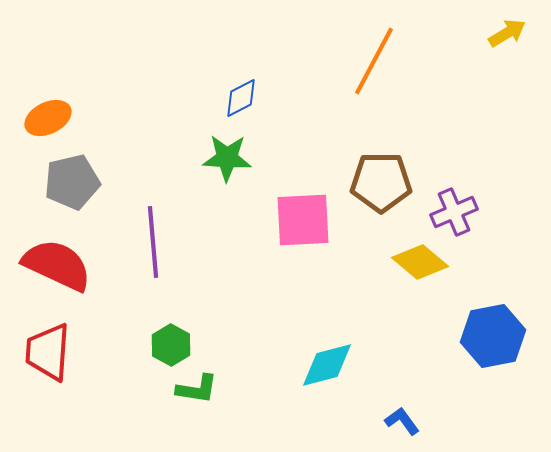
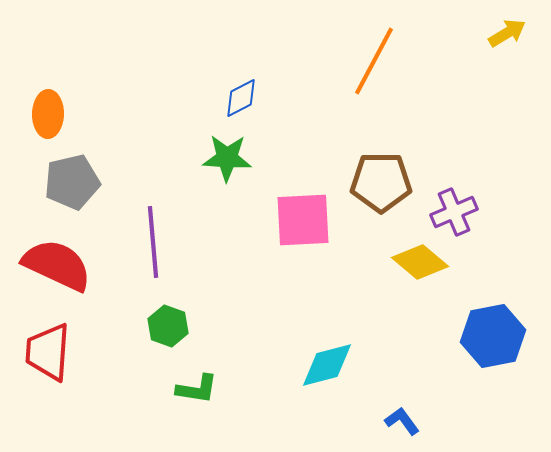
orange ellipse: moved 4 px up; rotated 63 degrees counterclockwise
green hexagon: moved 3 px left, 19 px up; rotated 9 degrees counterclockwise
